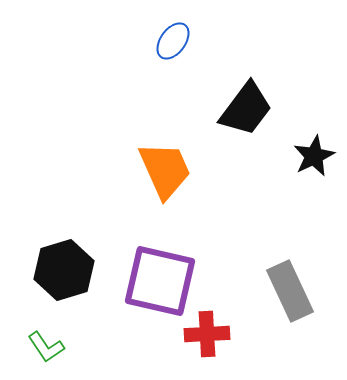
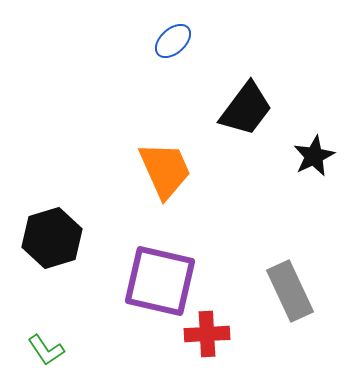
blue ellipse: rotated 12 degrees clockwise
black hexagon: moved 12 px left, 32 px up
green L-shape: moved 3 px down
